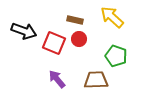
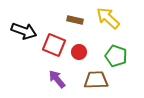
yellow arrow: moved 4 px left, 1 px down
red circle: moved 13 px down
red square: moved 2 px down
